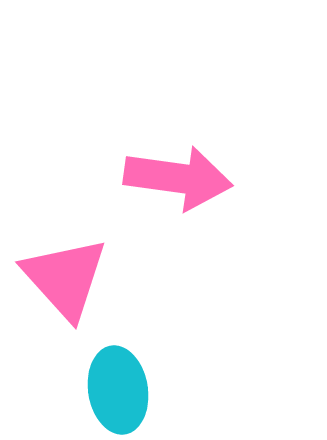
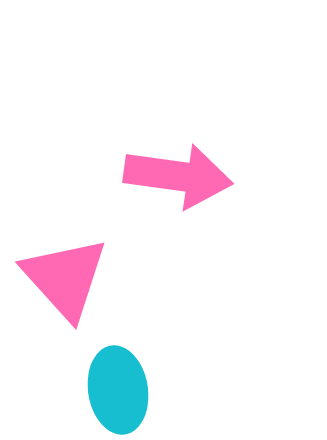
pink arrow: moved 2 px up
